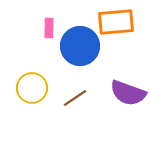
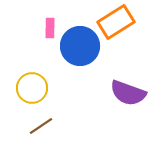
orange rectangle: rotated 27 degrees counterclockwise
pink rectangle: moved 1 px right
brown line: moved 34 px left, 28 px down
